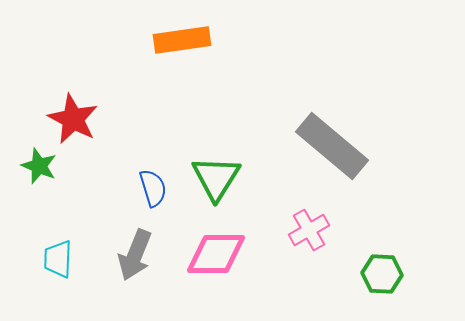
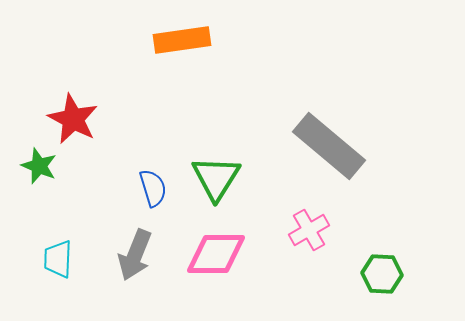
gray rectangle: moved 3 px left
